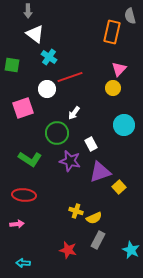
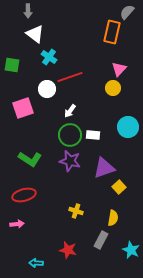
gray semicircle: moved 3 px left, 4 px up; rotated 56 degrees clockwise
white arrow: moved 4 px left, 2 px up
cyan circle: moved 4 px right, 2 px down
green circle: moved 13 px right, 2 px down
white rectangle: moved 2 px right, 9 px up; rotated 56 degrees counterclockwise
purple triangle: moved 4 px right, 4 px up
red ellipse: rotated 20 degrees counterclockwise
yellow semicircle: moved 19 px right; rotated 56 degrees counterclockwise
gray rectangle: moved 3 px right
cyan arrow: moved 13 px right
